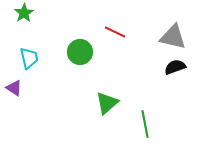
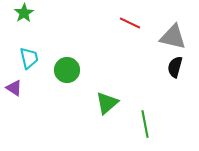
red line: moved 15 px right, 9 px up
green circle: moved 13 px left, 18 px down
black semicircle: rotated 55 degrees counterclockwise
